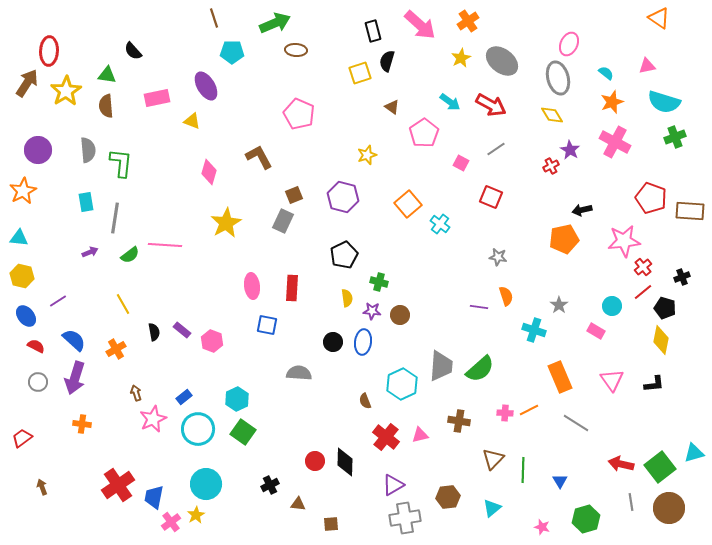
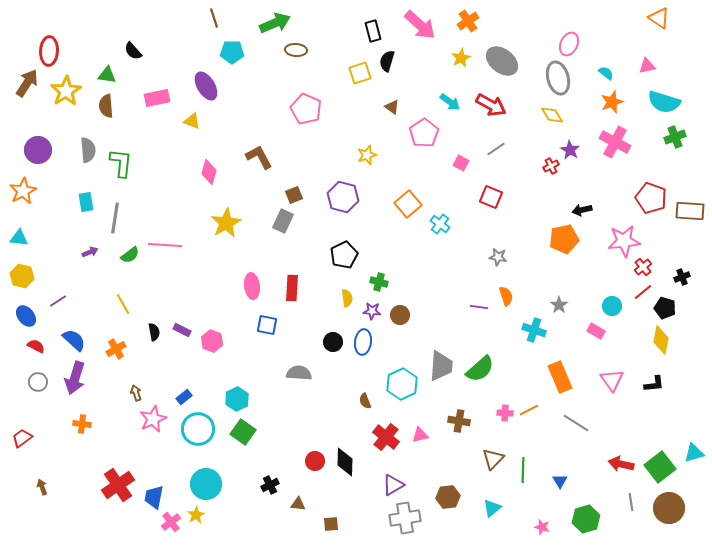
pink pentagon at (299, 114): moved 7 px right, 5 px up
purple rectangle at (182, 330): rotated 12 degrees counterclockwise
